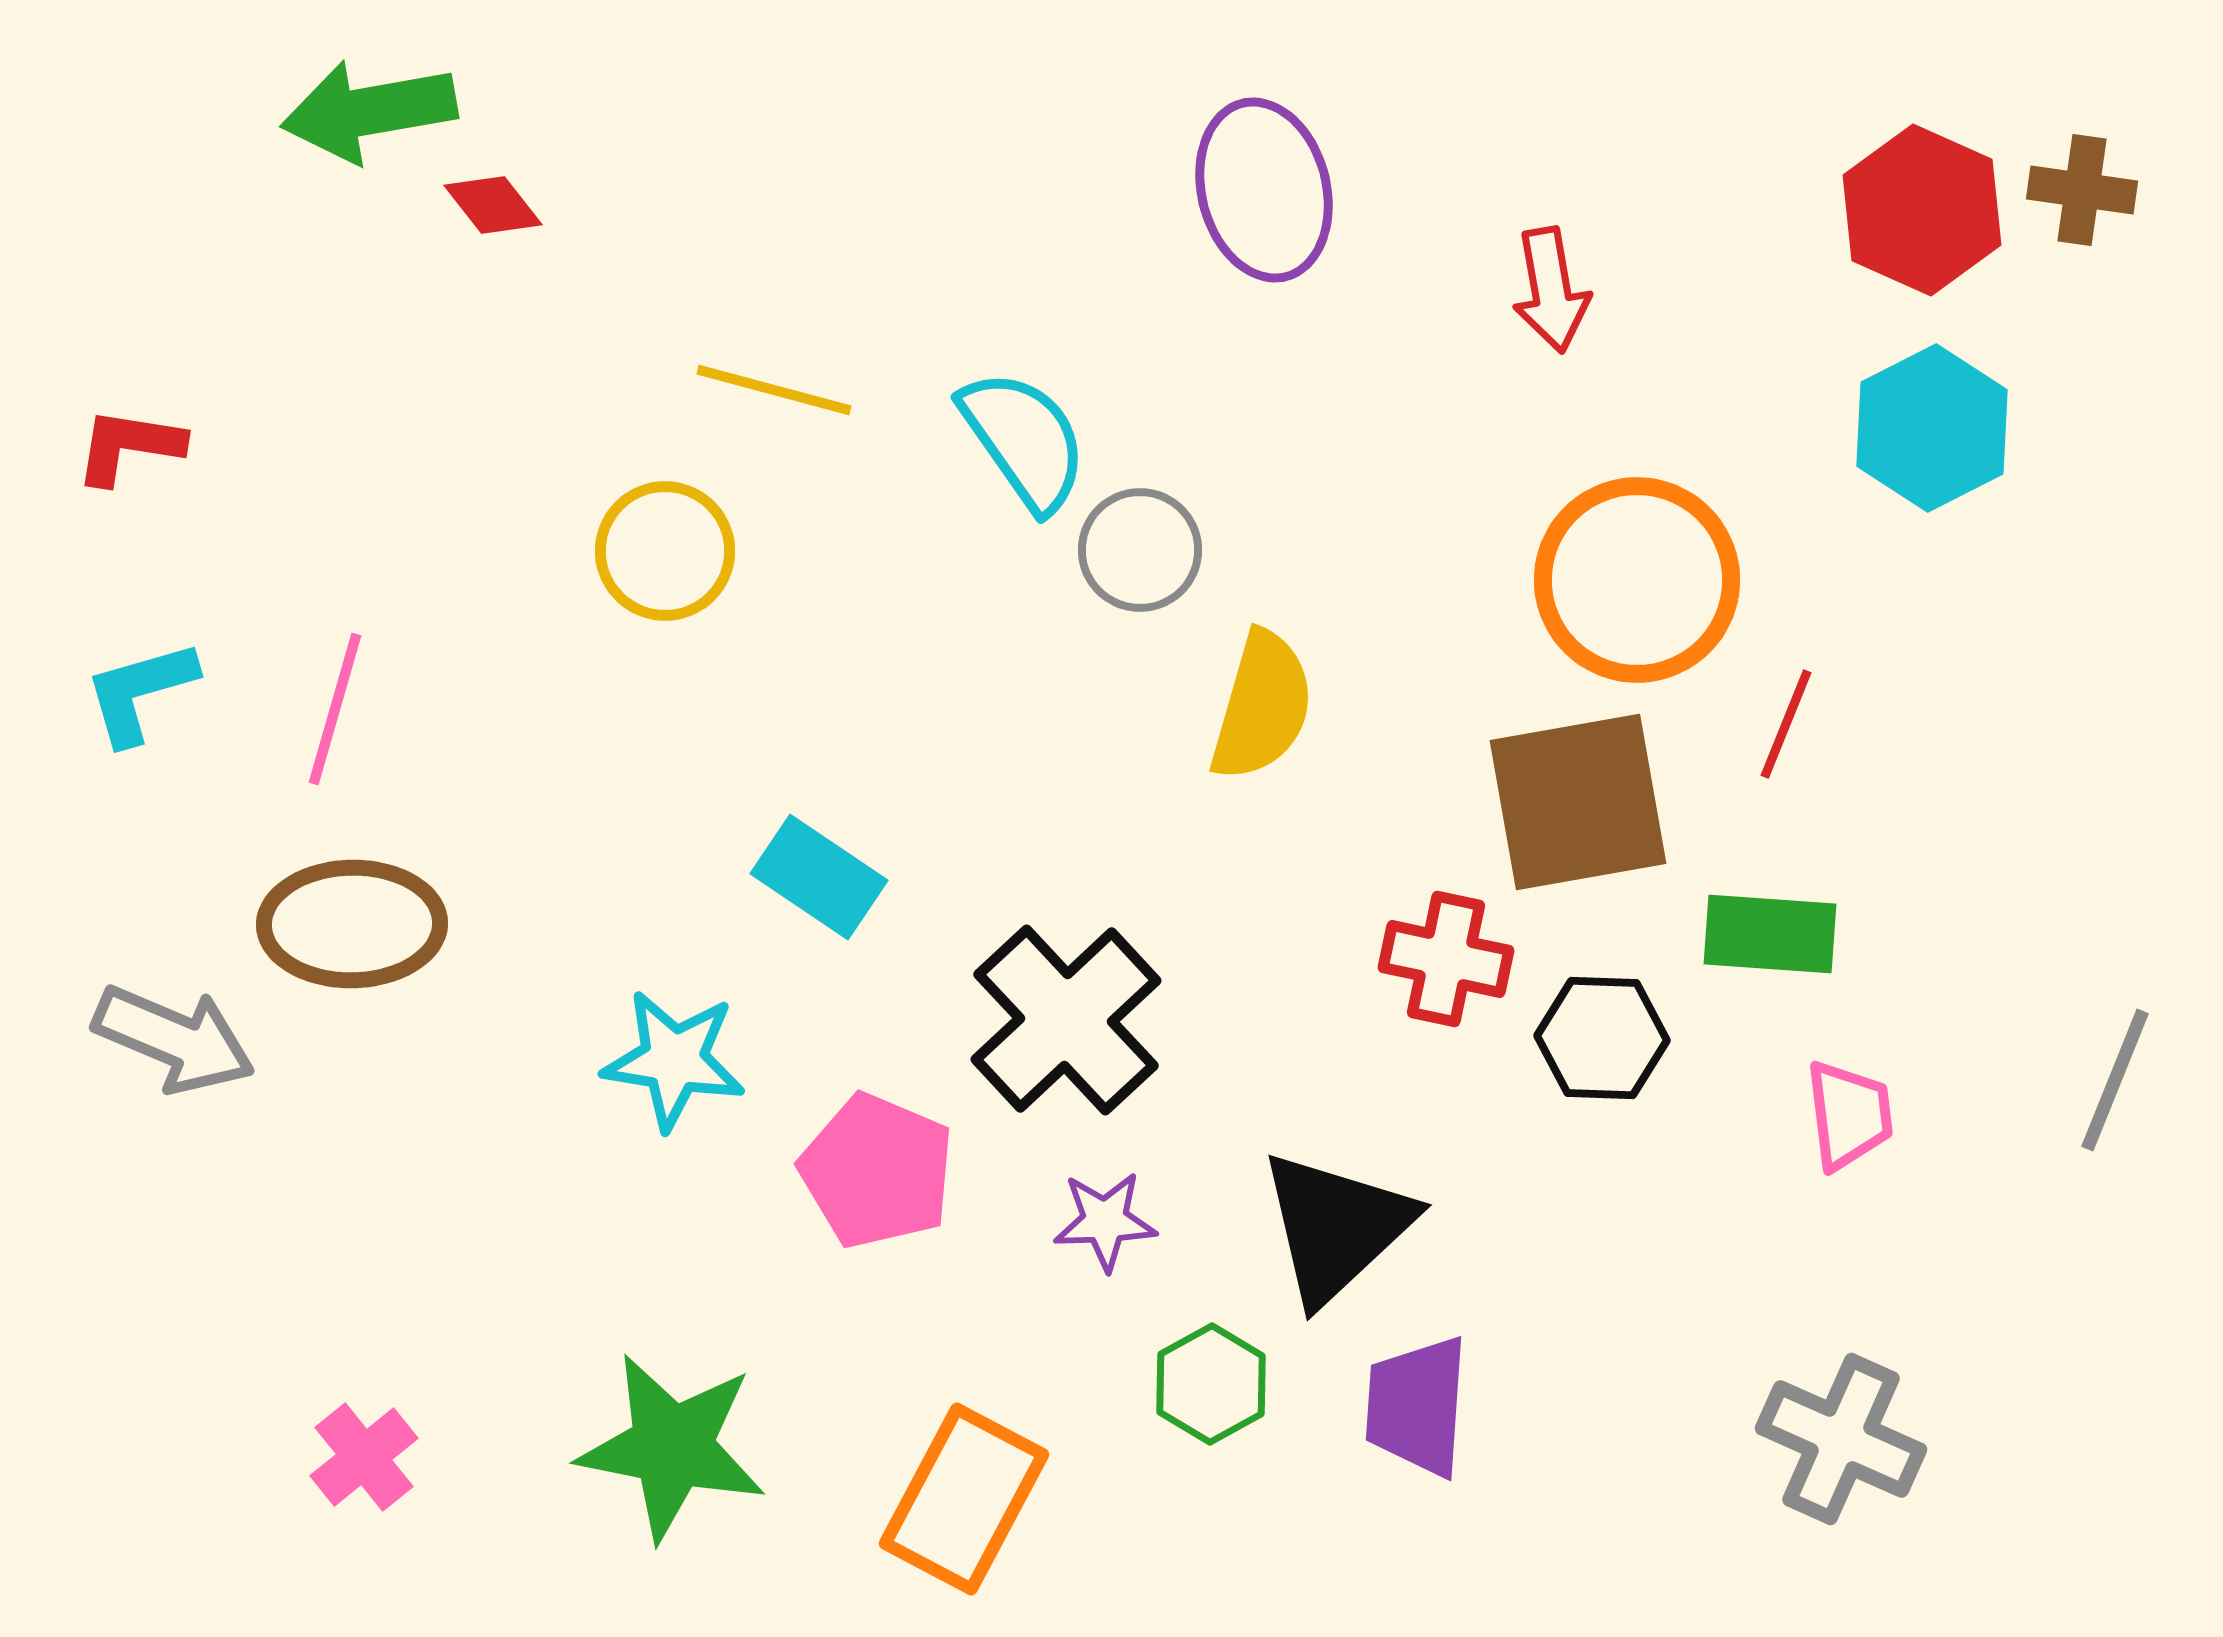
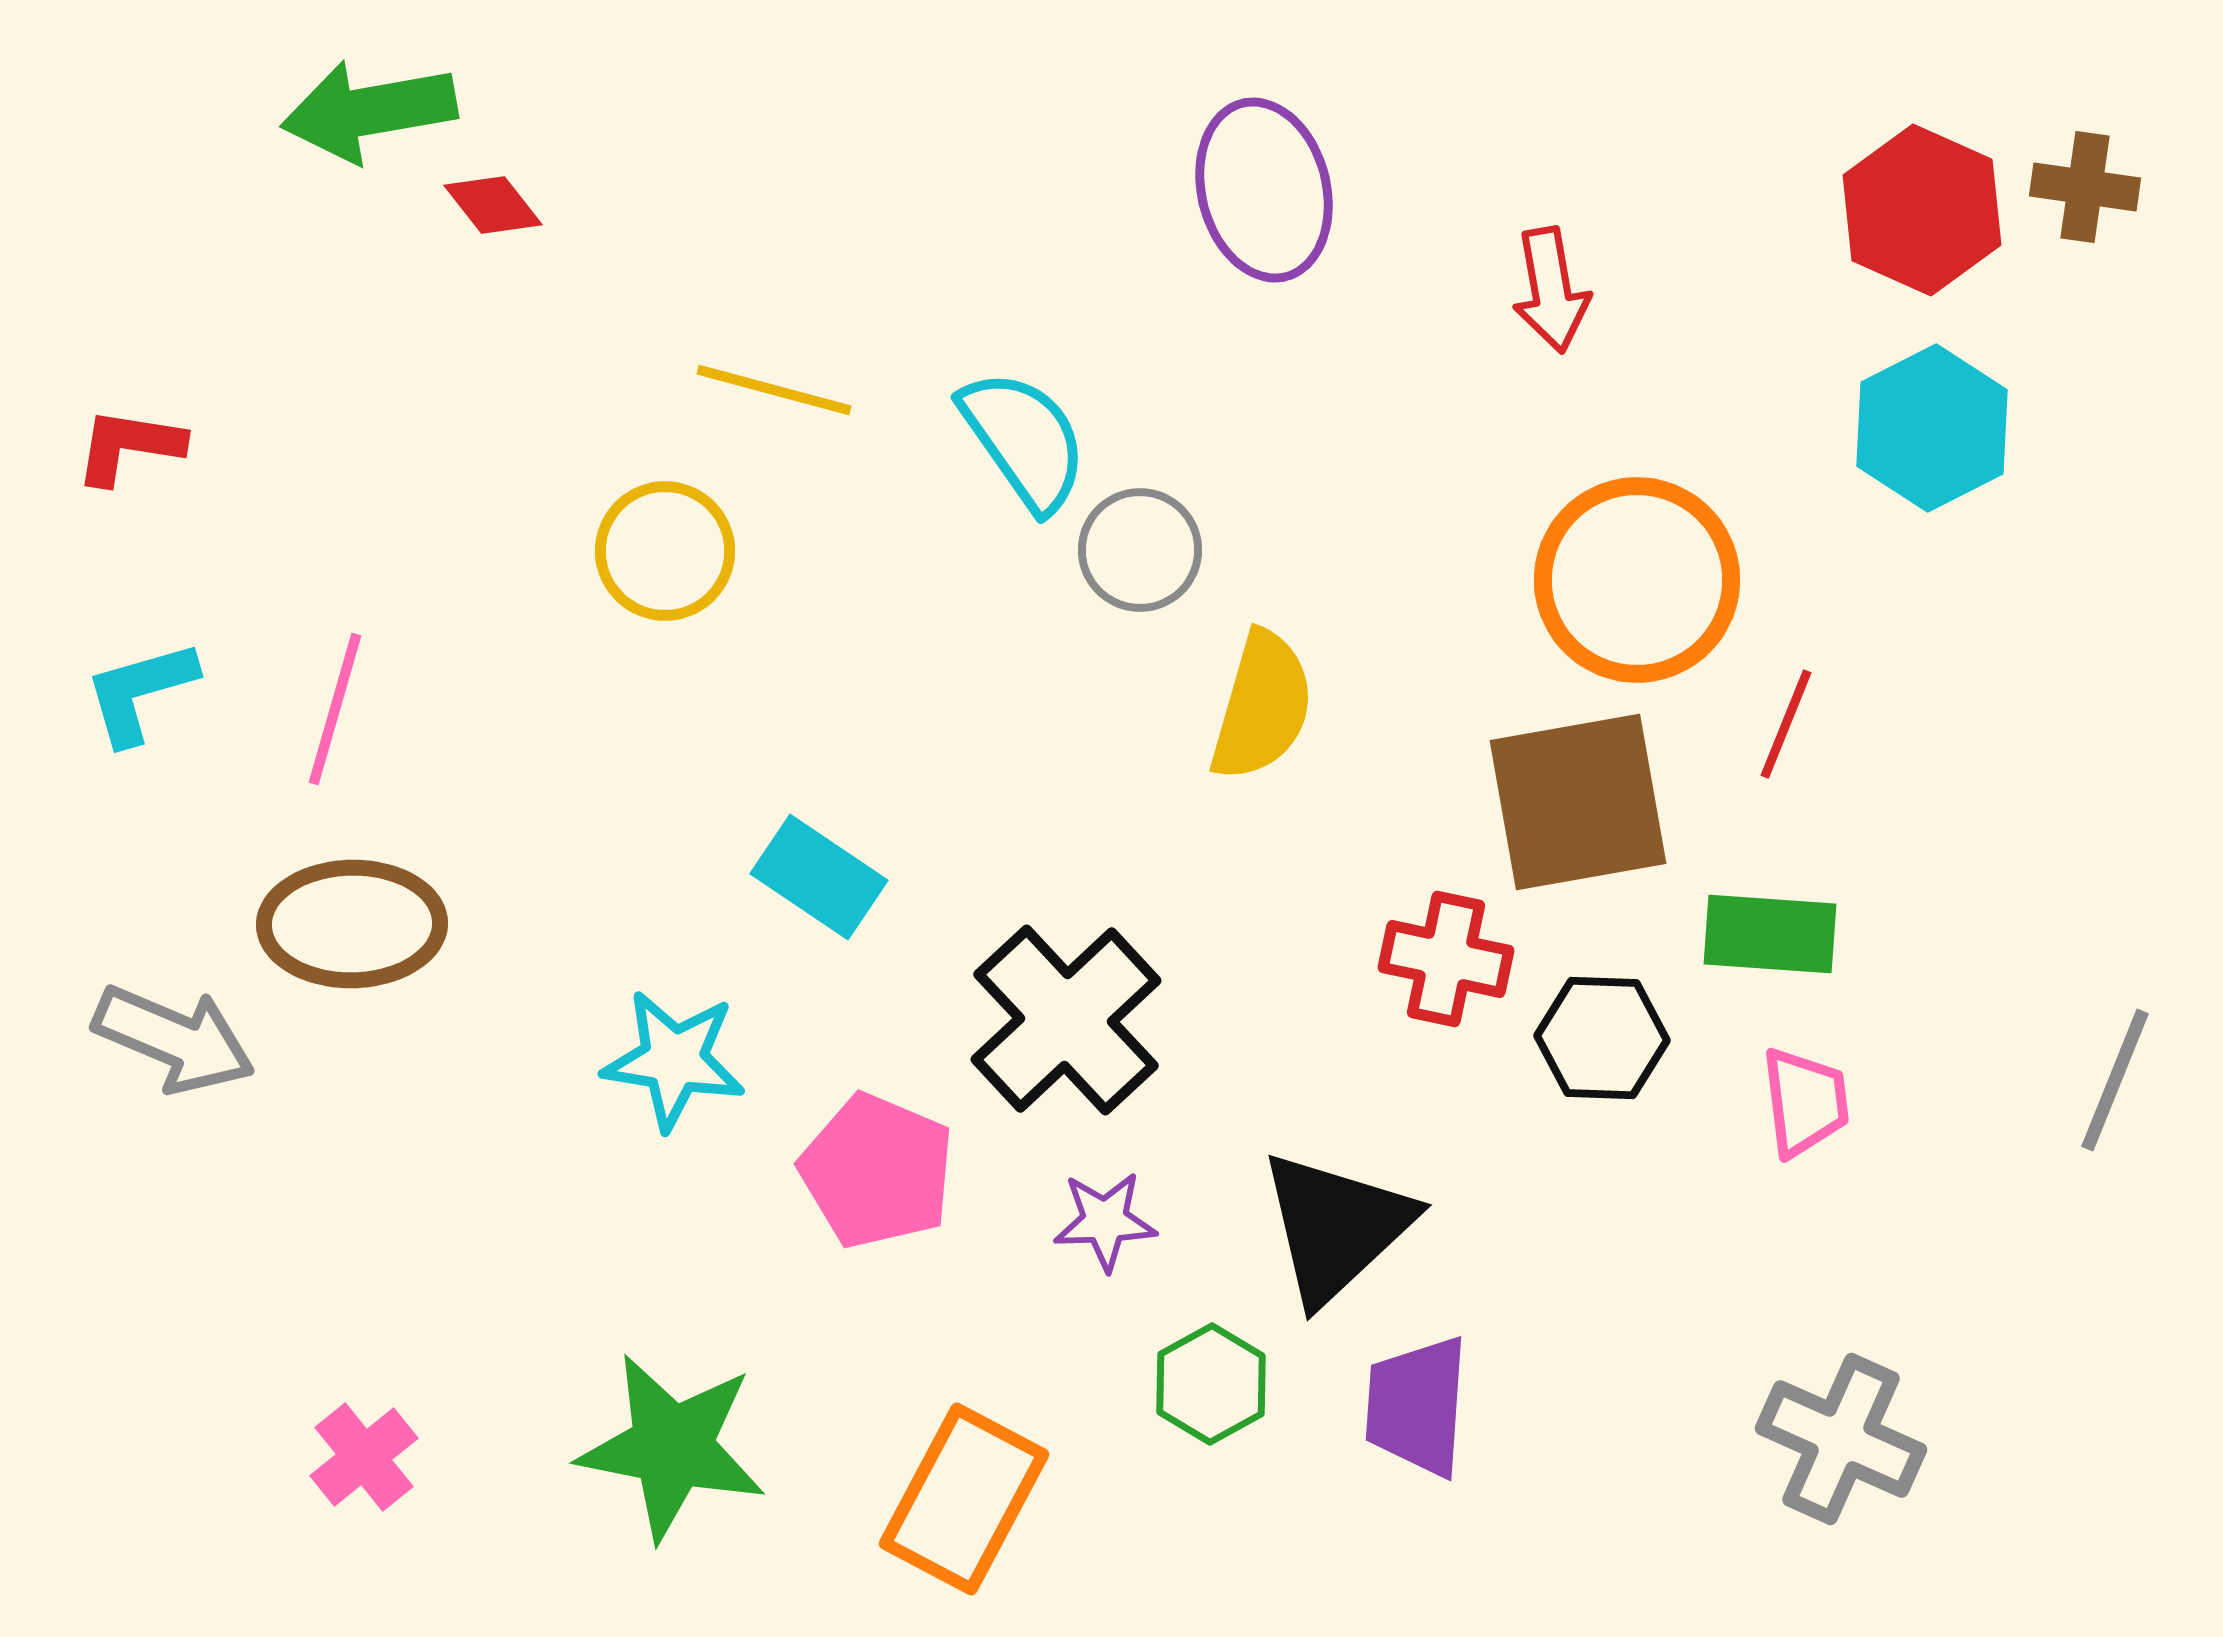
brown cross: moved 3 px right, 3 px up
pink trapezoid: moved 44 px left, 13 px up
